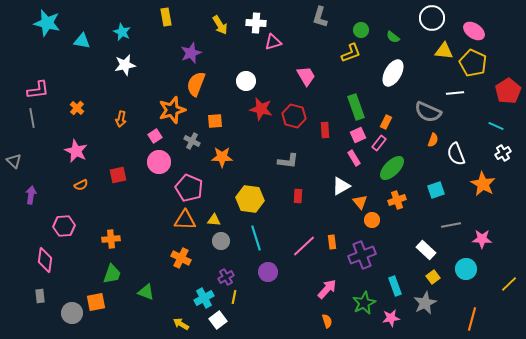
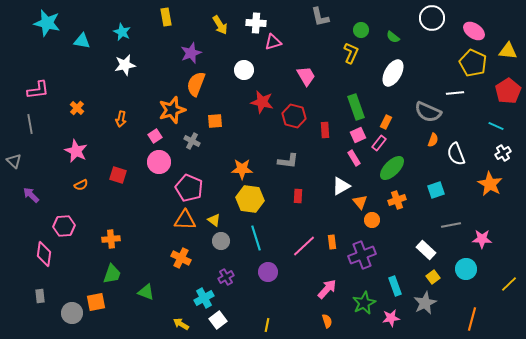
gray L-shape at (320, 17): rotated 30 degrees counterclockwise
yellow triangle at (444, 51): moved 64 px right
yellow L-shape at (351, 53): rotated 45 degrees counterclockwise
white circle at (246, 81): moved 2 px left, 11 px up
red star at (261, 109): moved 1 px right, 7 px up
gray line at (32, 118): moved 2 px left, 6 px down
orange star at (222, 157): moved 20 px right, 12 px down
red square at (118, 175): rotated 30 degrees clockwise
orange star at (483, 184): moved 7 px right
purple arrow at (31, 195): rotated 54 degrees counterclockwise
yellow triangle at (214, 220): rotated 32 degrees clockwise
pink diamond at (45, 260): moved 1 px left, 6 px up
yellow line at (234, 297): moved 33 px right, 28 px down
